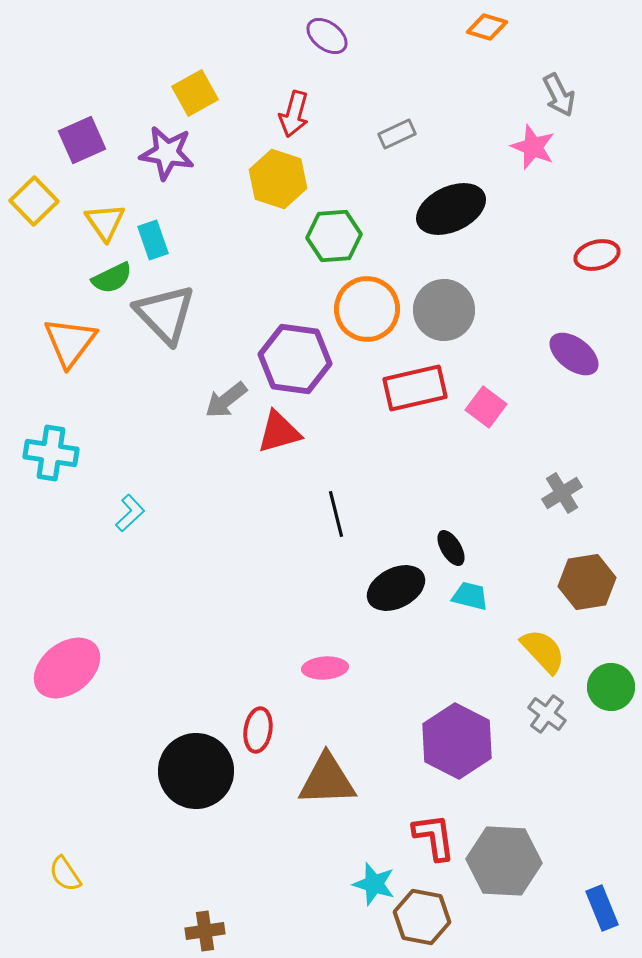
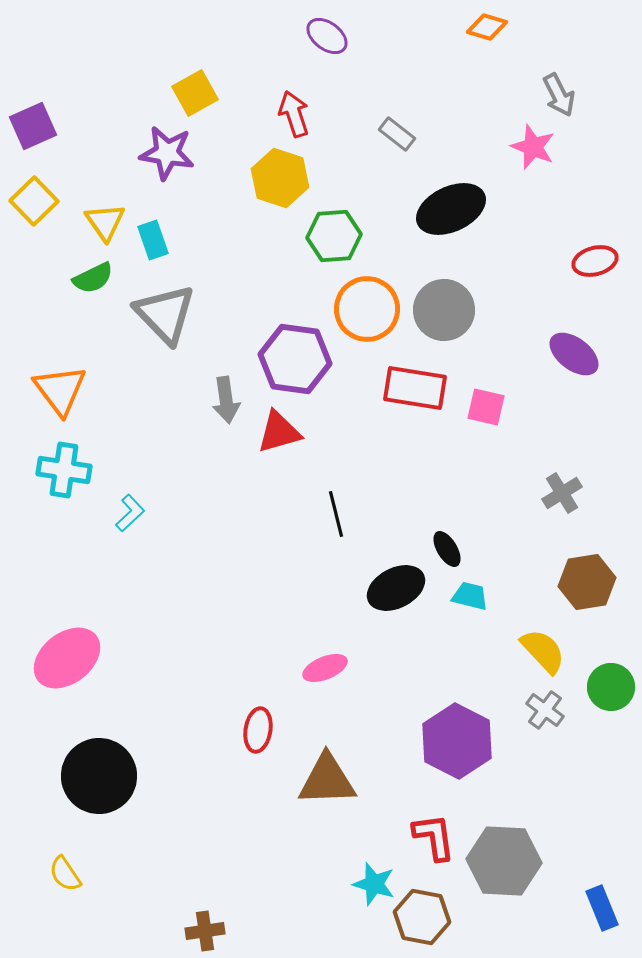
red arrow at (294, 114): rotated 147 degrees clockwise
gray rectangle at (397, 134): rotated 63 degrees clockwise
purple square at (82, 140): moved 49 px left, 14 px up
yellow hexagon at (278, 179): moved 2 px right, 1 px up
red ellipse at (597, 255): moved 2 px left, 6 px down
green semicircle at (112, 278): moved 19 px left
orange triangle at (70, 342): moved 10 px left, 48 px down; rotated 14 degrees counterclockwise
red rectangle at (415, 388): rotated 22 degrees clockwise
gray arrow at (226, 400): rotated 60 degrees counterclockwise
pink square at (486, 407): rotated 24 degrees counterclockwise
cyan cross at (51, 453): moved 13 px right, 17 px down
black ellipse at (451, 548): moved 4 px left, 1 px down
pink ellipse at (67, 668): moved 10 px up
pink ellipse at (325, 668): rotated 18 degrees counterclockwise
gray cross at (547, 714): moved 2 px left, 4 px up
black circle at (196, 771): moved 97 px left, 5 px down
